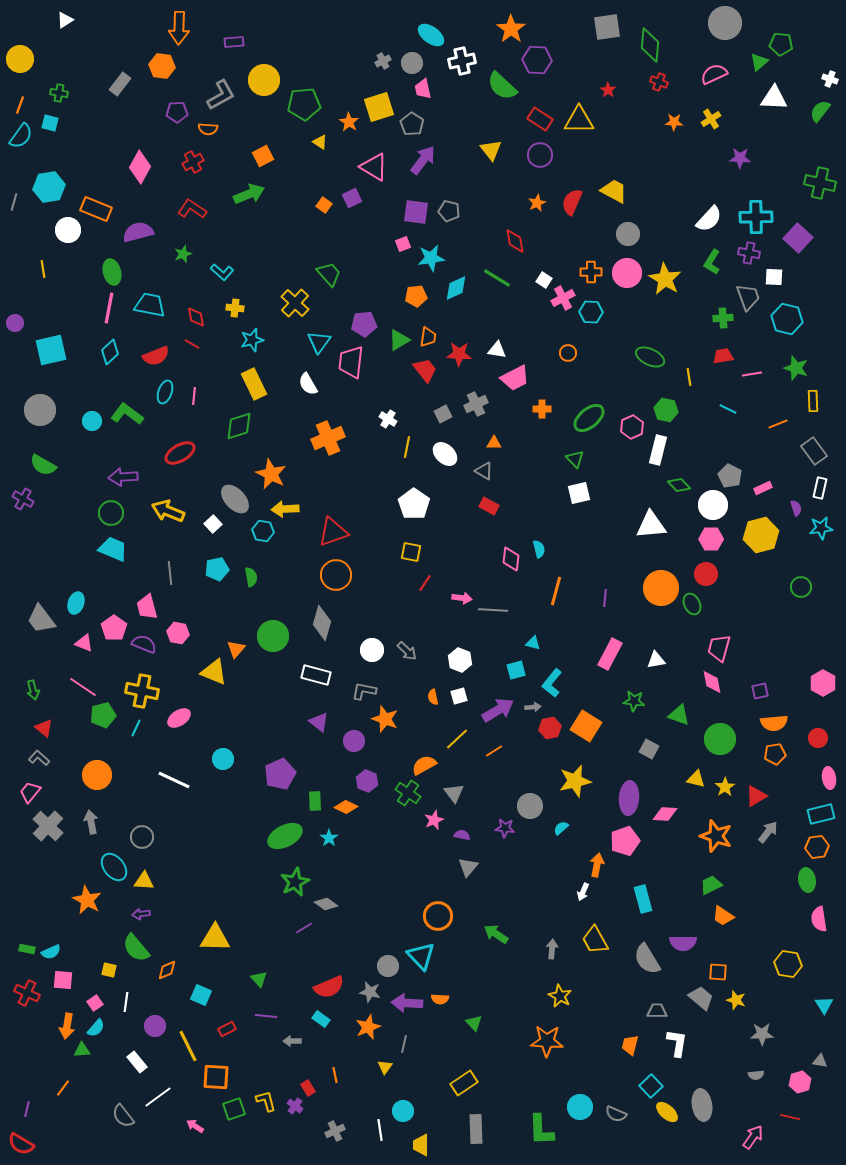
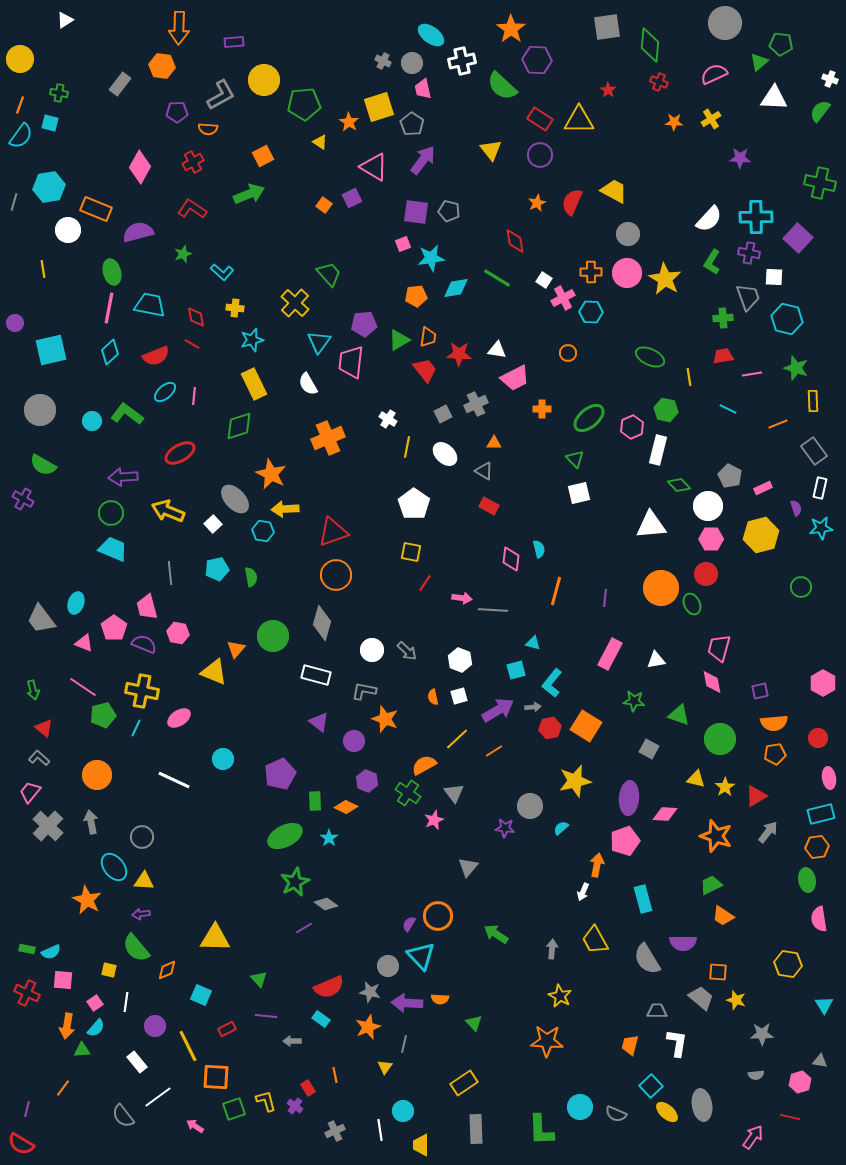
gray cross at (383, 61): rotated 35 degrees counterclockwise
cyan diamond at (456, 288): rotated 16 degrees clockwise
cyan ellipse at (165, 392): rotated 30 degrees clockwise
white circle at (713, 505): moved 5 px left, 1 px down
purple semicircle at (462, 835): moved 53 px left, 89 px down; rotated 70 degrees counterclockwise
